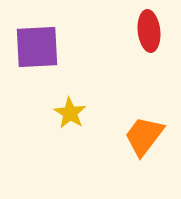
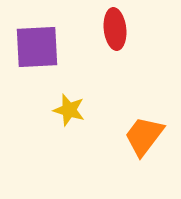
red ellipse: moved 34 px left, 2 px up
yellow star: moved 1 px left, 3 px up; rotated 16 degrees counterclockwise
